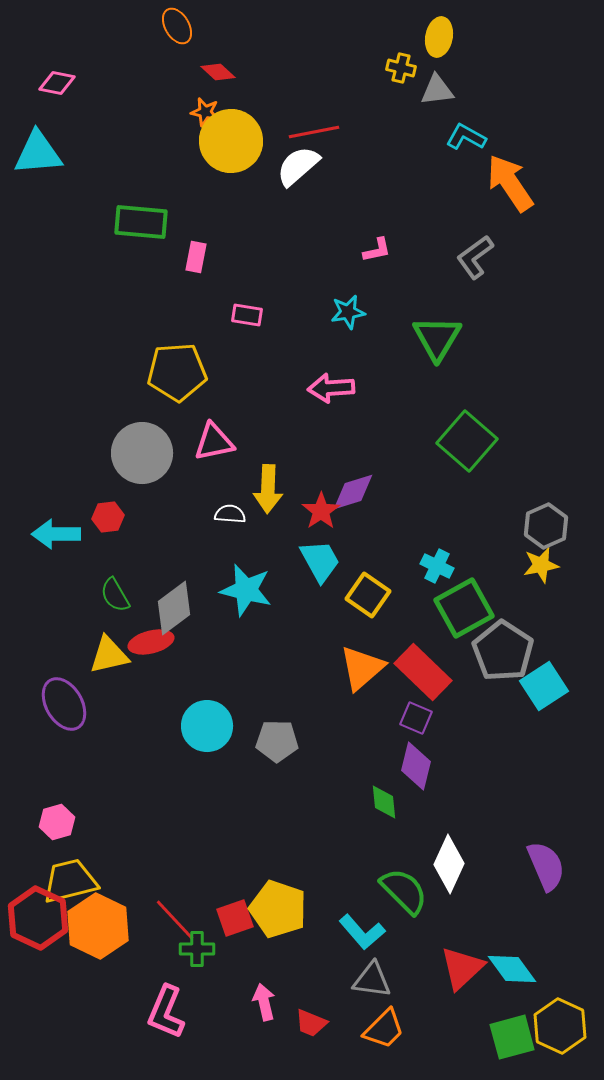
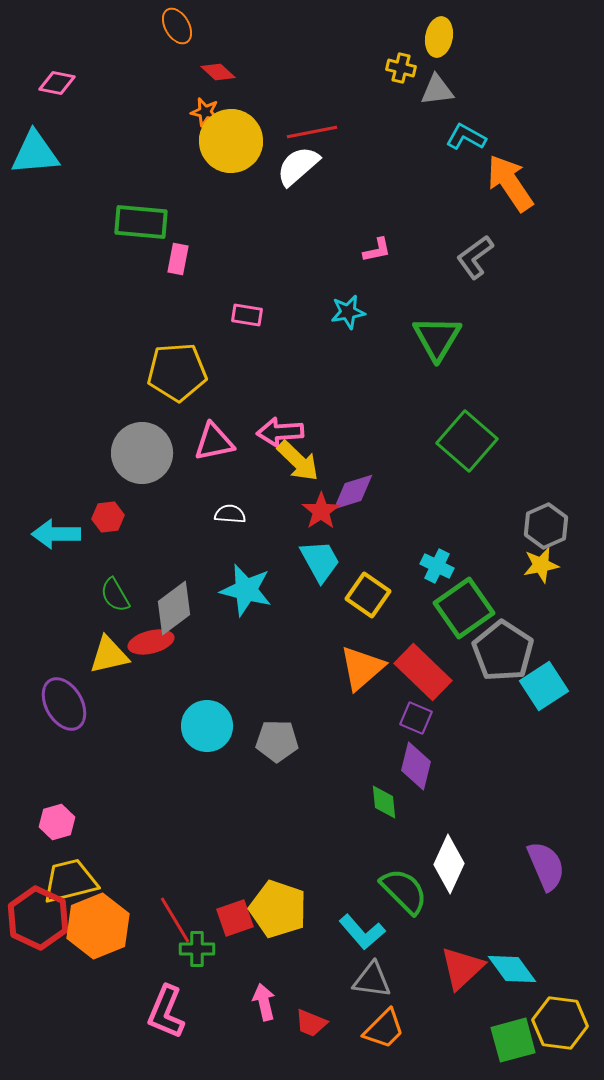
red line at (314, 132): moved 2 px left
cyan triangle at (38, 153): moved 3 px left
pink rectangle at (196, 257): moved 18 px left, 2 px down
pink arrow at (331, 388): moved 51 px left, 44 px down
yellow arrow at (268, 489): moved 30 px right, 28 px up; rotated 48 degrees counterclockwise
green square at (464, 608): rotated 6 degrees counterclockwise
red line at (175, 920): rotated 12 degrees clockwise
orange hexagon at (98, 926): rotated 12 degrees clockwise
yellow hexagon at (560, 1026): moved 3 px up; rotated 18 degrees counterclockwise
green square at (512, 1037): moved 1 px right, 3 px down
